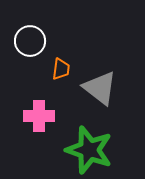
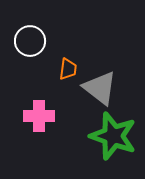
orange trapezoid: moved 7 px right
green star: moved 24 px right, 14 px up
